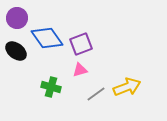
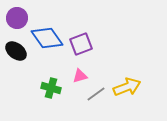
pink triangle: moved 6 px down
green cross: moved 1 px down
